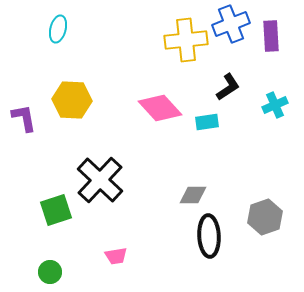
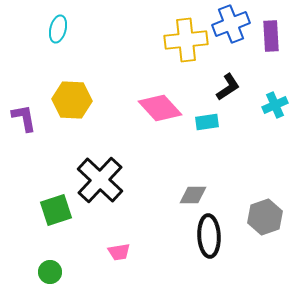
pink trapezoid: moved 3 px right, 4 px up
